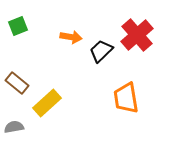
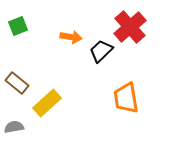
red cross: moved 7 px left, 8 px up
